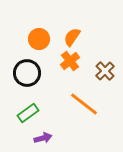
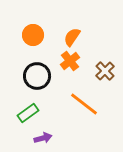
orange circle: moved 6 px left, 4 px up
black circle: moved 10 px right, 3 px down
